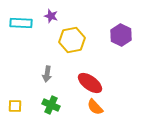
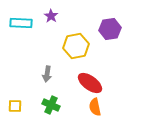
purple star: rotated 16 degrees clockwise
purple hexagon: moved 11 px left, 6 px up; rotated 25 degrees clockwise
yellow hexagon: moved 4 px right, 6 px down
orange semicircle: rotated 30 degrees clockwise
